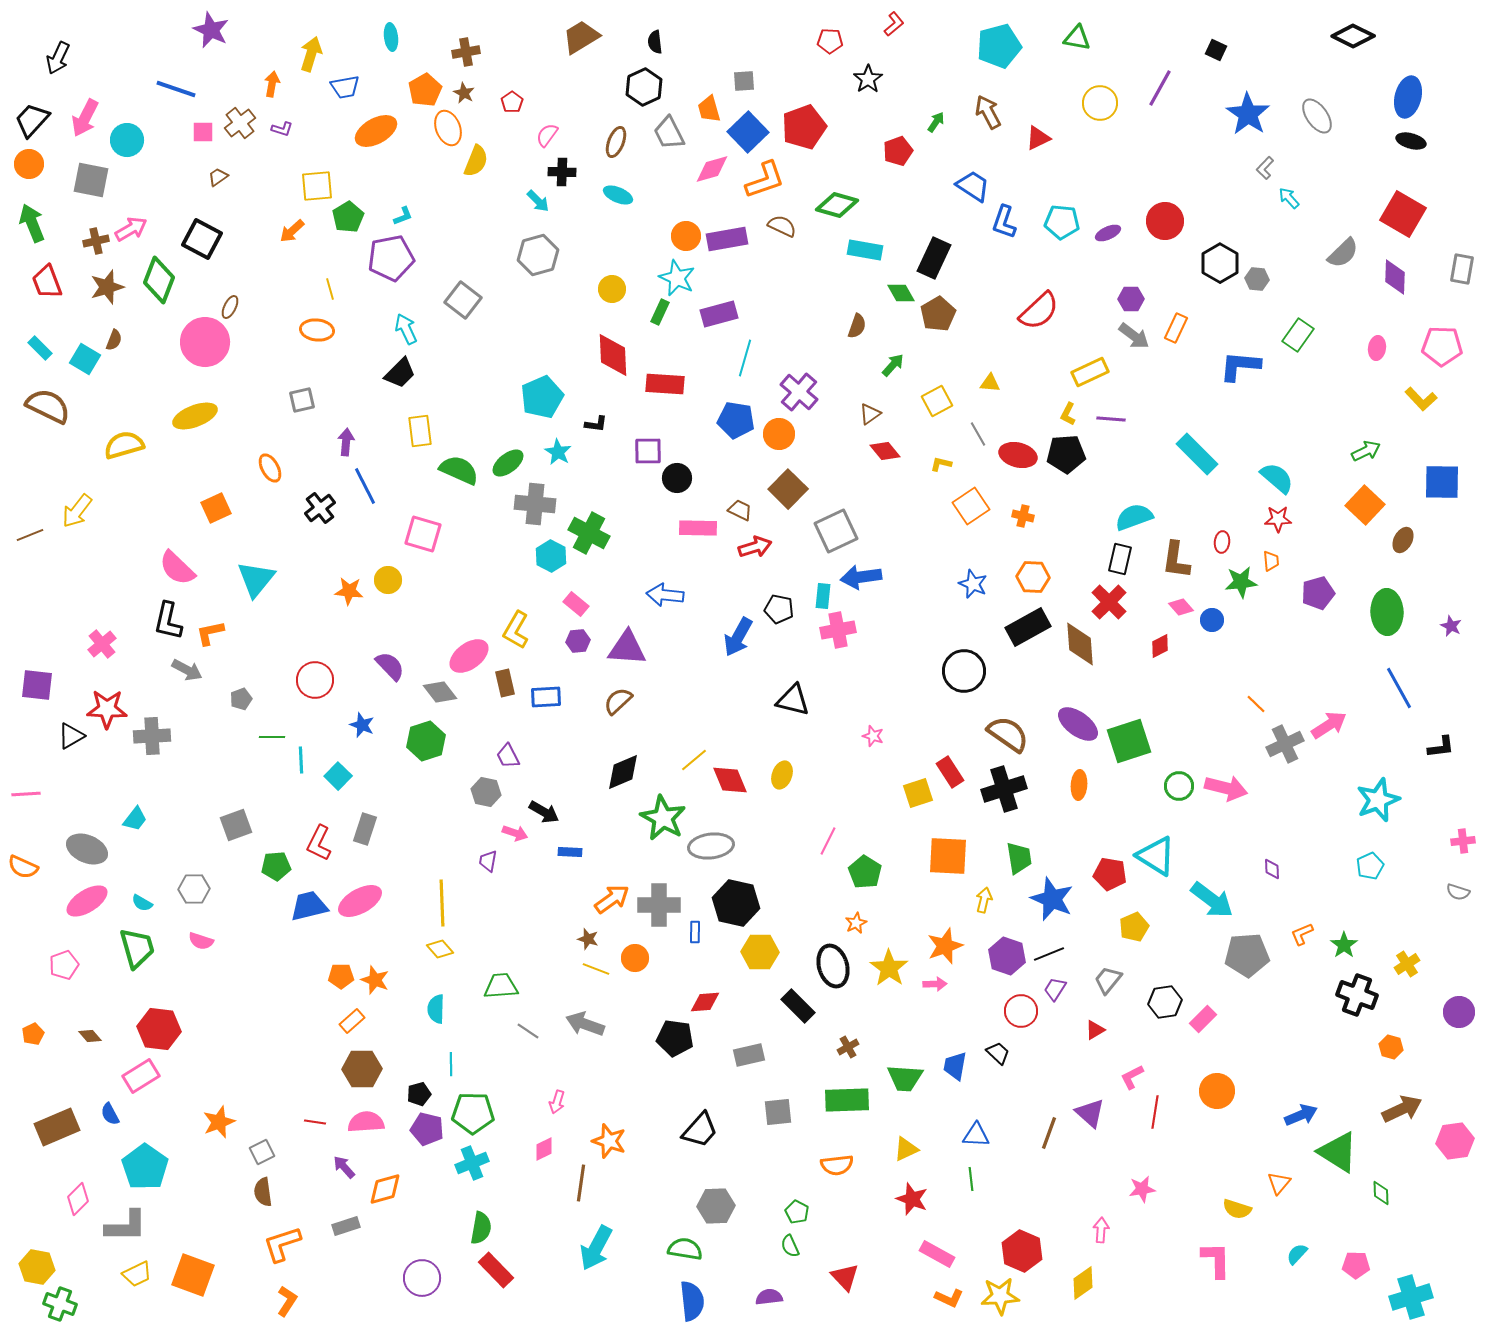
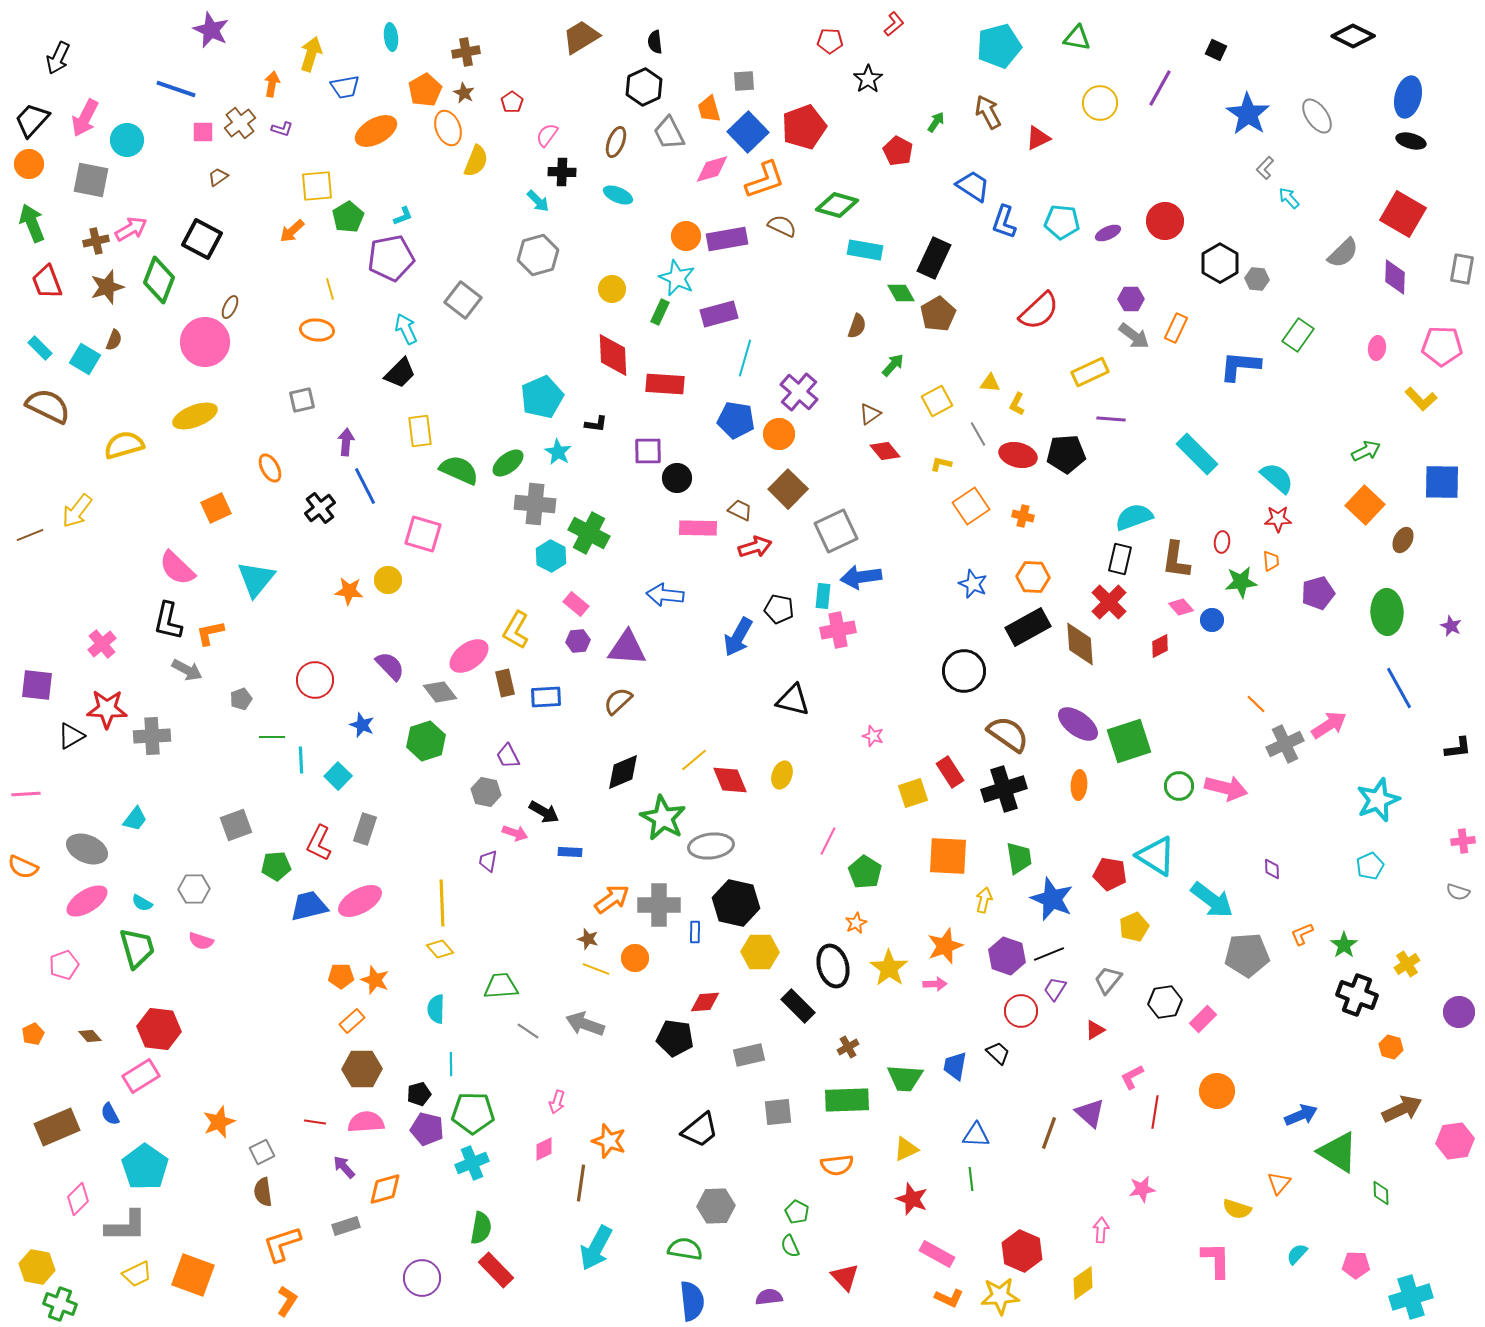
red pentagon at (898, 151): rotated 24 degrees counterclockwise
yellow L-shape at (1068, 414): moved 51 px left, 10 px up
black L-shape at (1441, 747): moved 17 px right, 1 px down
yellow square at (918, 793): moved 5 px left
black trapezoid at (700, 1130): rotated 9 degrees clockwise
